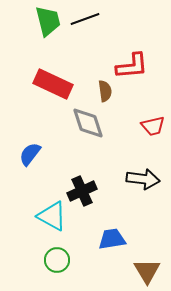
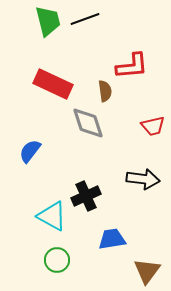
blue semicircle: moved 3 px up
black cross: moved 4 px right, 5 px down
brown triangle: rotated 8 degrees clockwise
